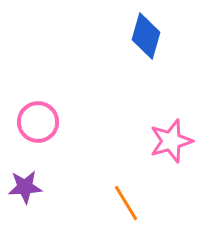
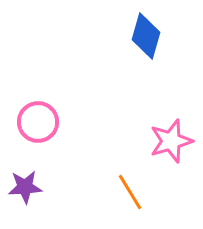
orange line: moved 4 px right, 11 px up
